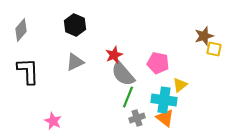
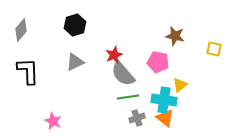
black hexagon: rotated 20 degrees clockwise
brown star: moved 29 px left; rotated 30 degrees clockwise
pink pentagon: moved 1 px up
green line: rotated 60 degrees clockwise
